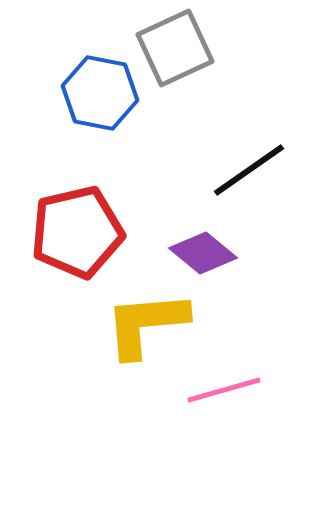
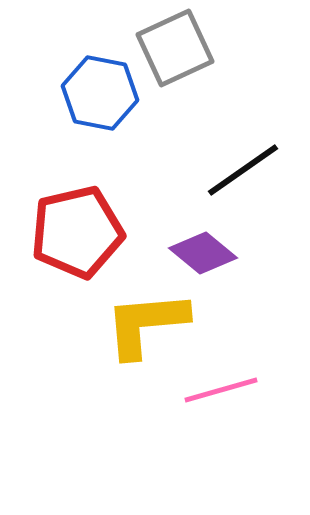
black line: moved 6 px left
pink line: moved 3 px left
